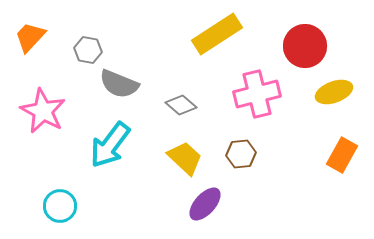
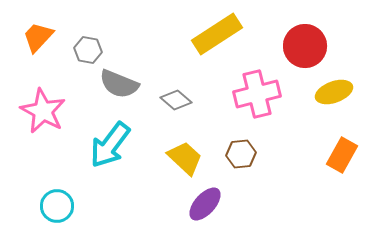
orange trapezoid: moved 8 px right
gray diamond: moved 5 px left, 5 px up
cyan circle: moved 3 px left
